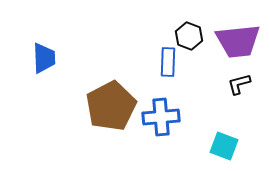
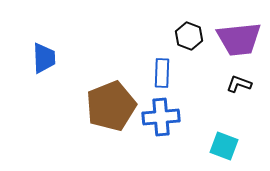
purple trapezoid: moved 1 px right, 2 px up
blue rectangle: moved 6 px left, 11 px down
black L-shape: rotated 35 degrees clockwise
brown pentagon: rotated 6 degrees clockwise
